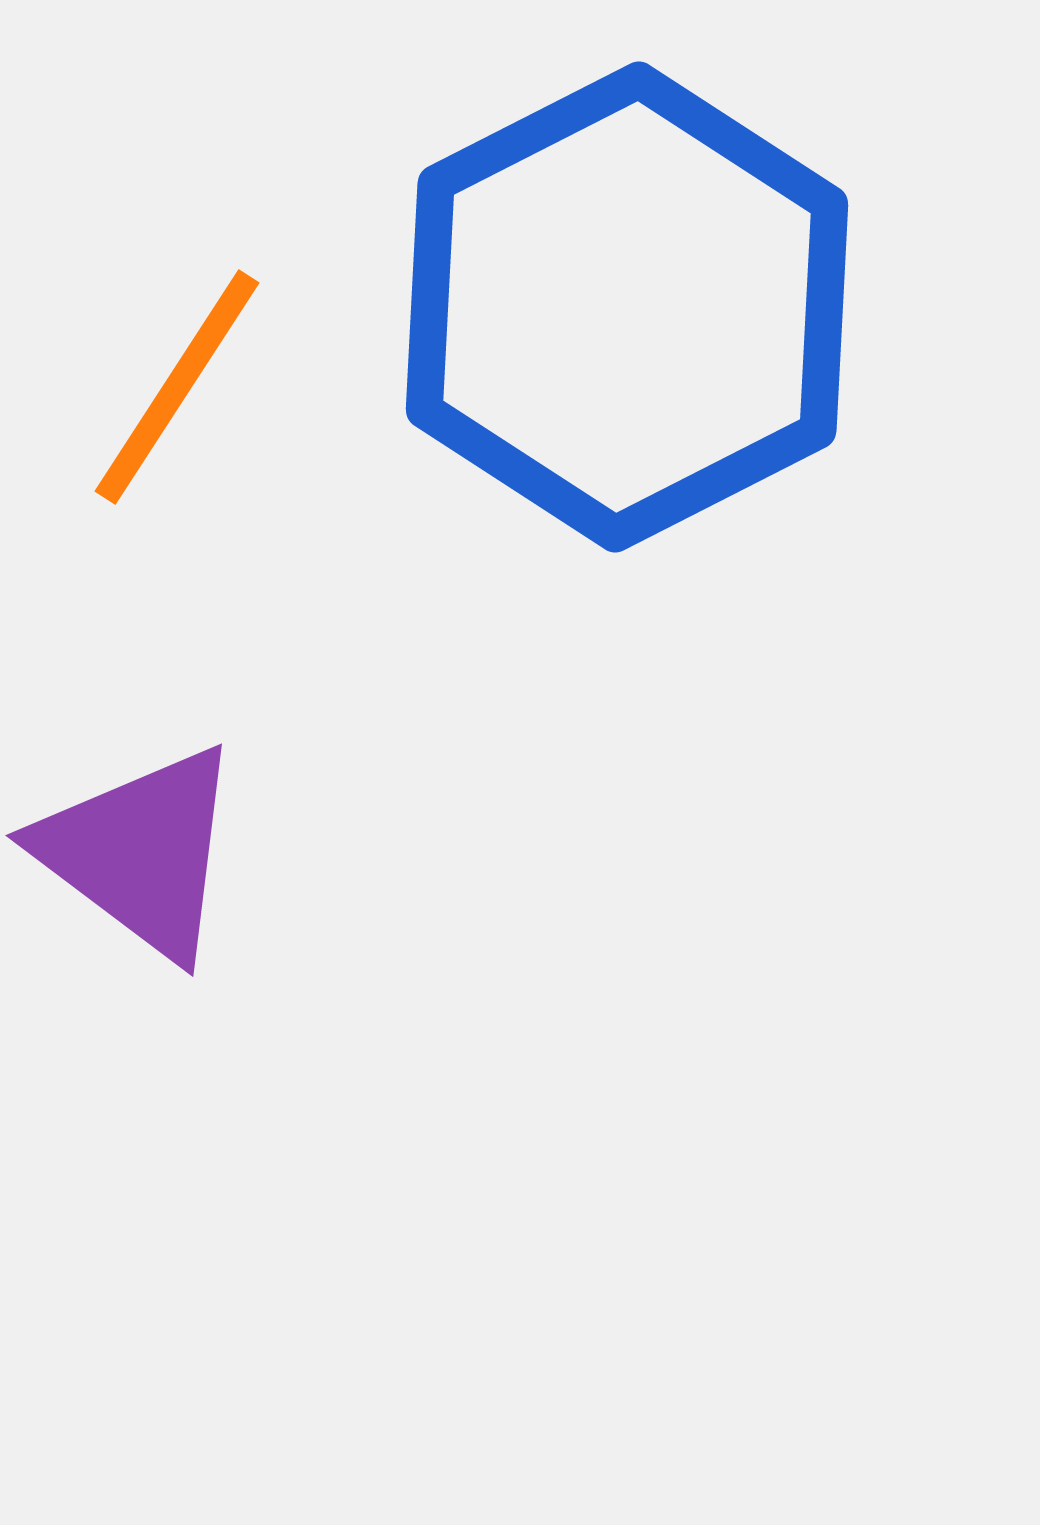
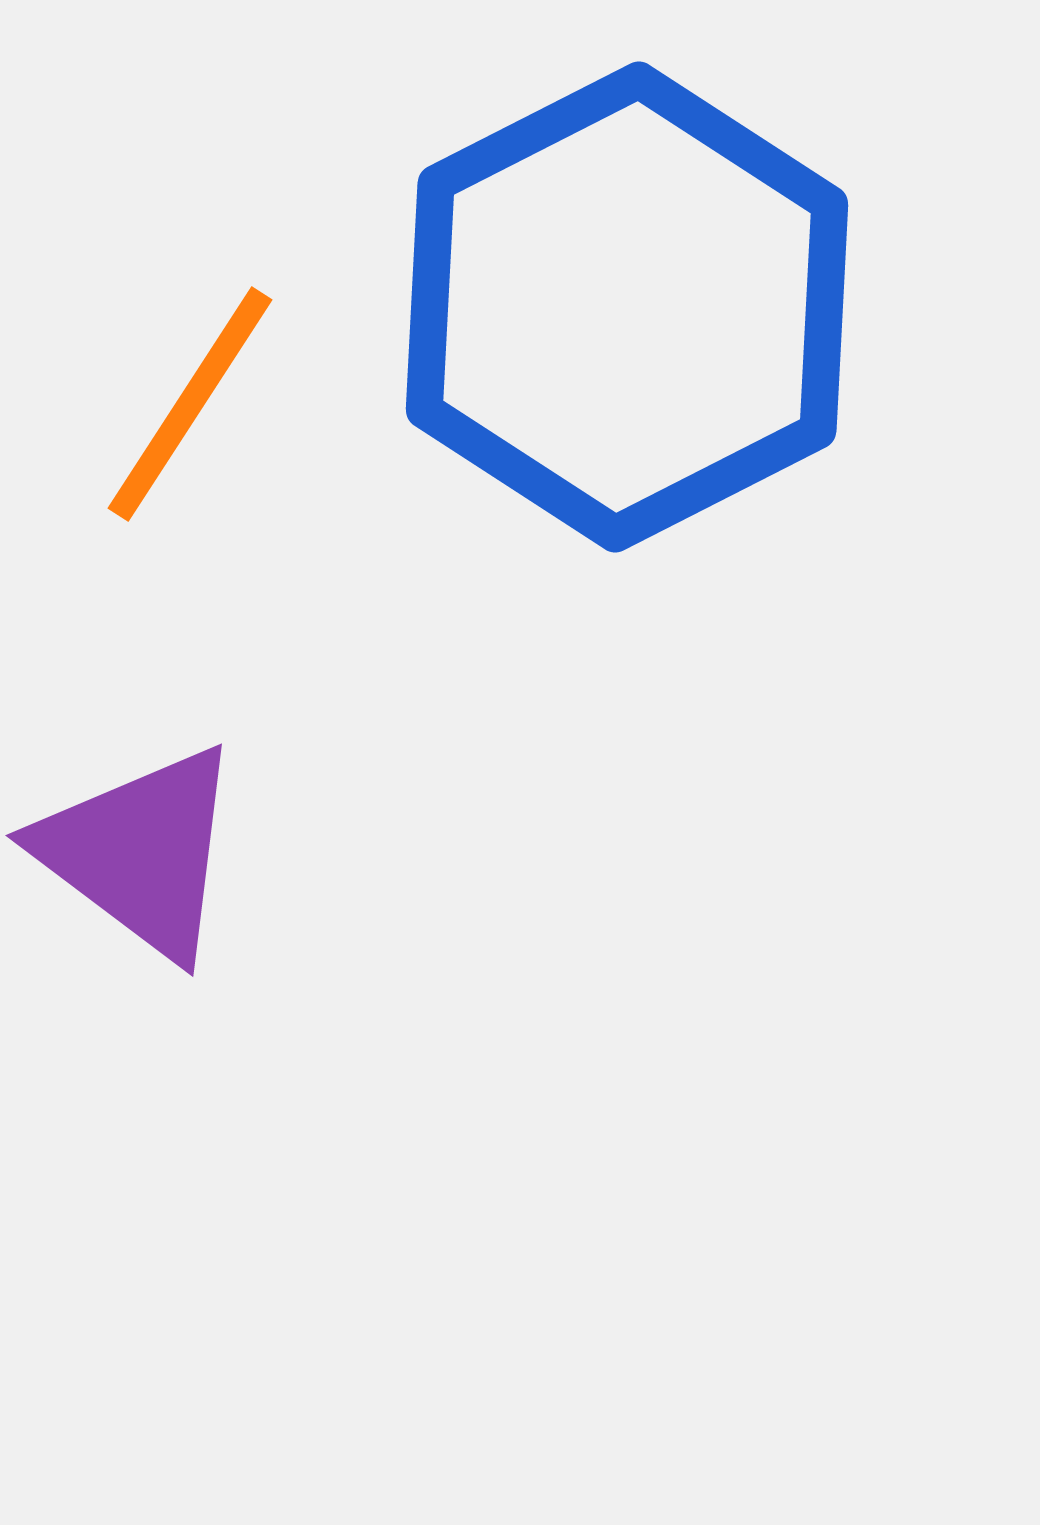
orange line: moved 13 px right, 17 px down
